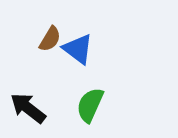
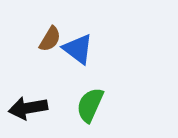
black arrow: rotated 48 degrees counterclockwise
